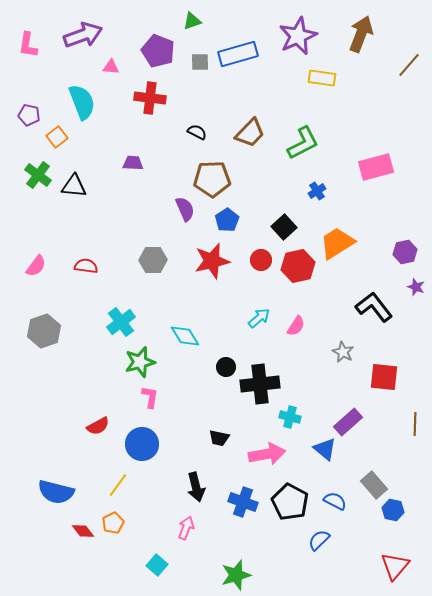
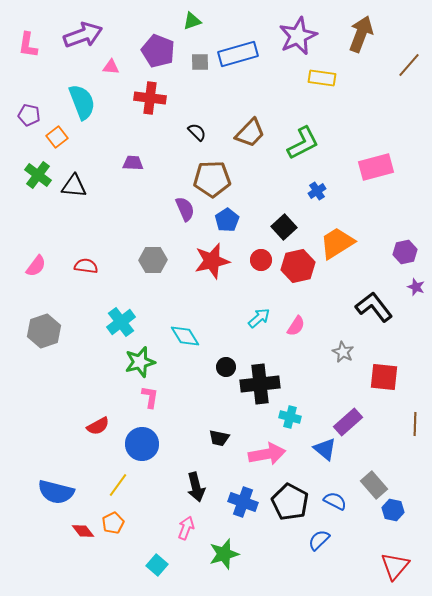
black semicircle at (197, 132): rotated 18 degrees clockwise
green star at (236, 575): moved 12 px left, 21 px up
